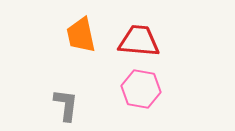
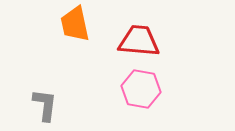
orange trapezoid: moved 6 px left, 11 px up
gray L-shape: moved 21 px left
